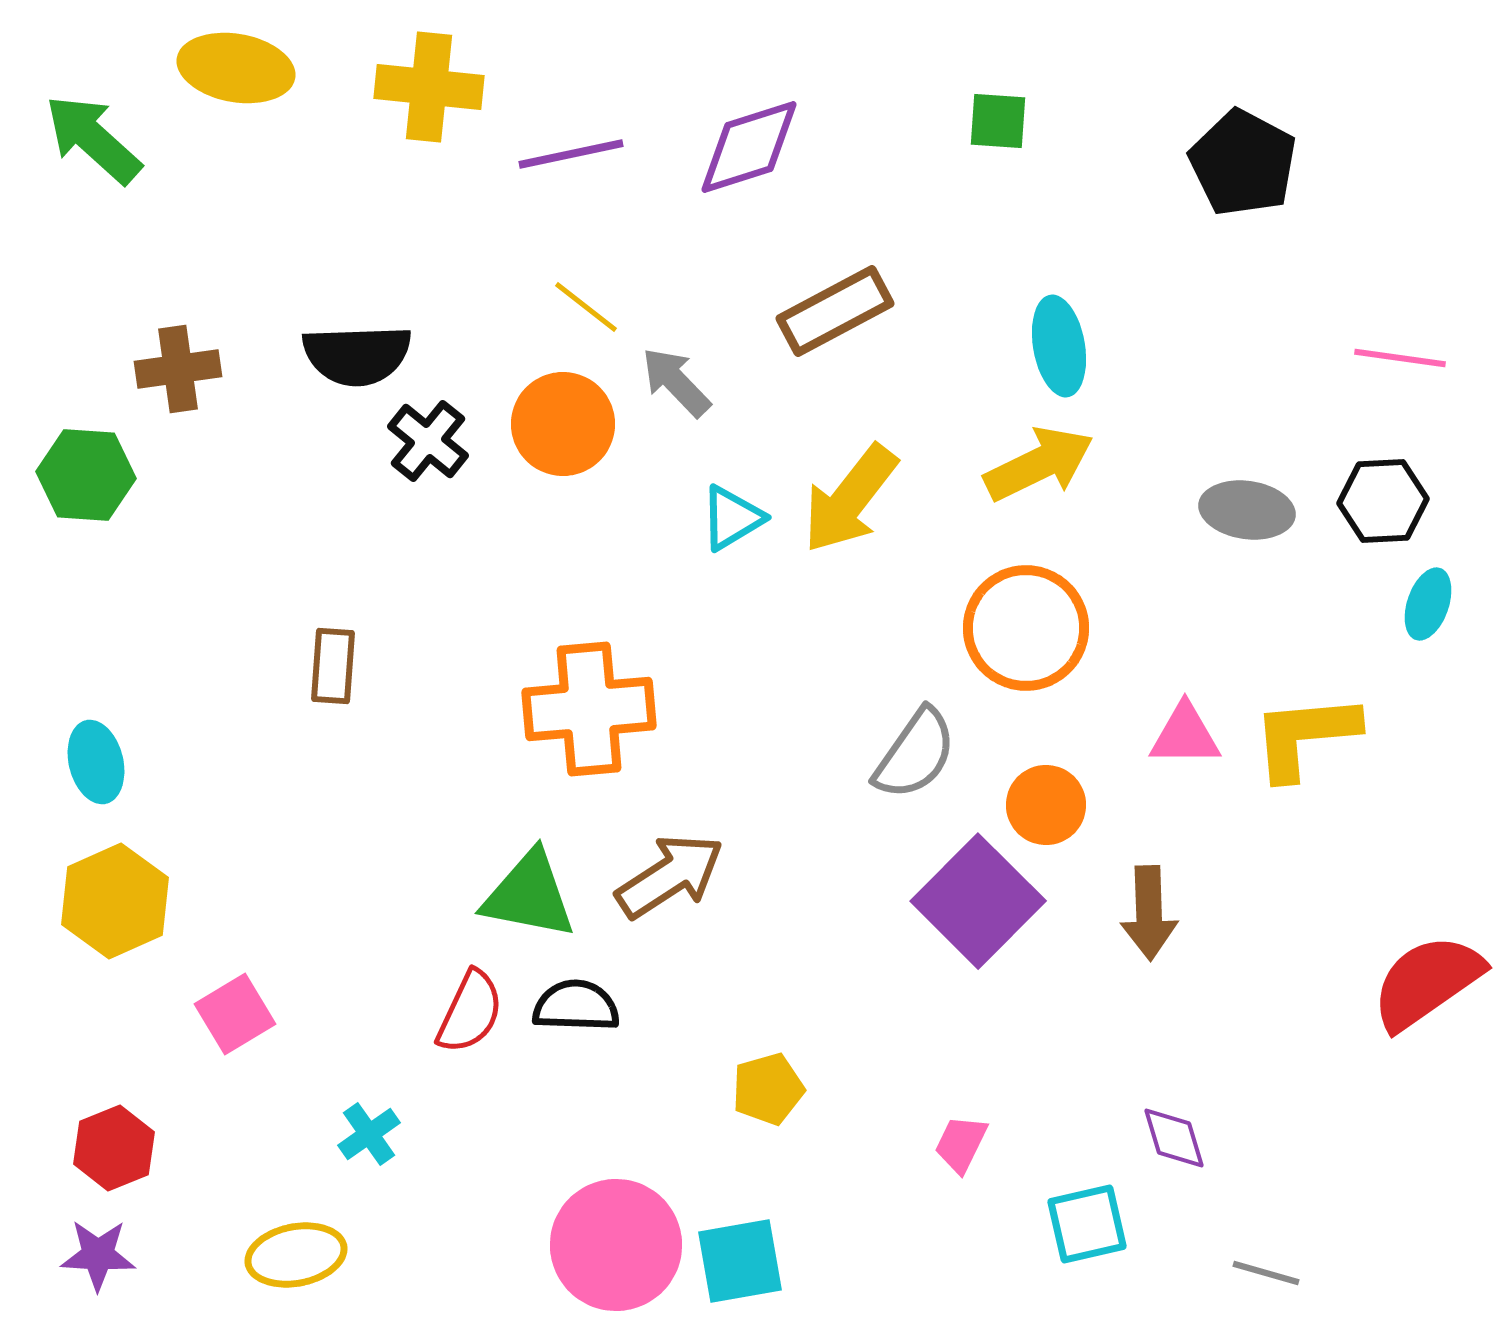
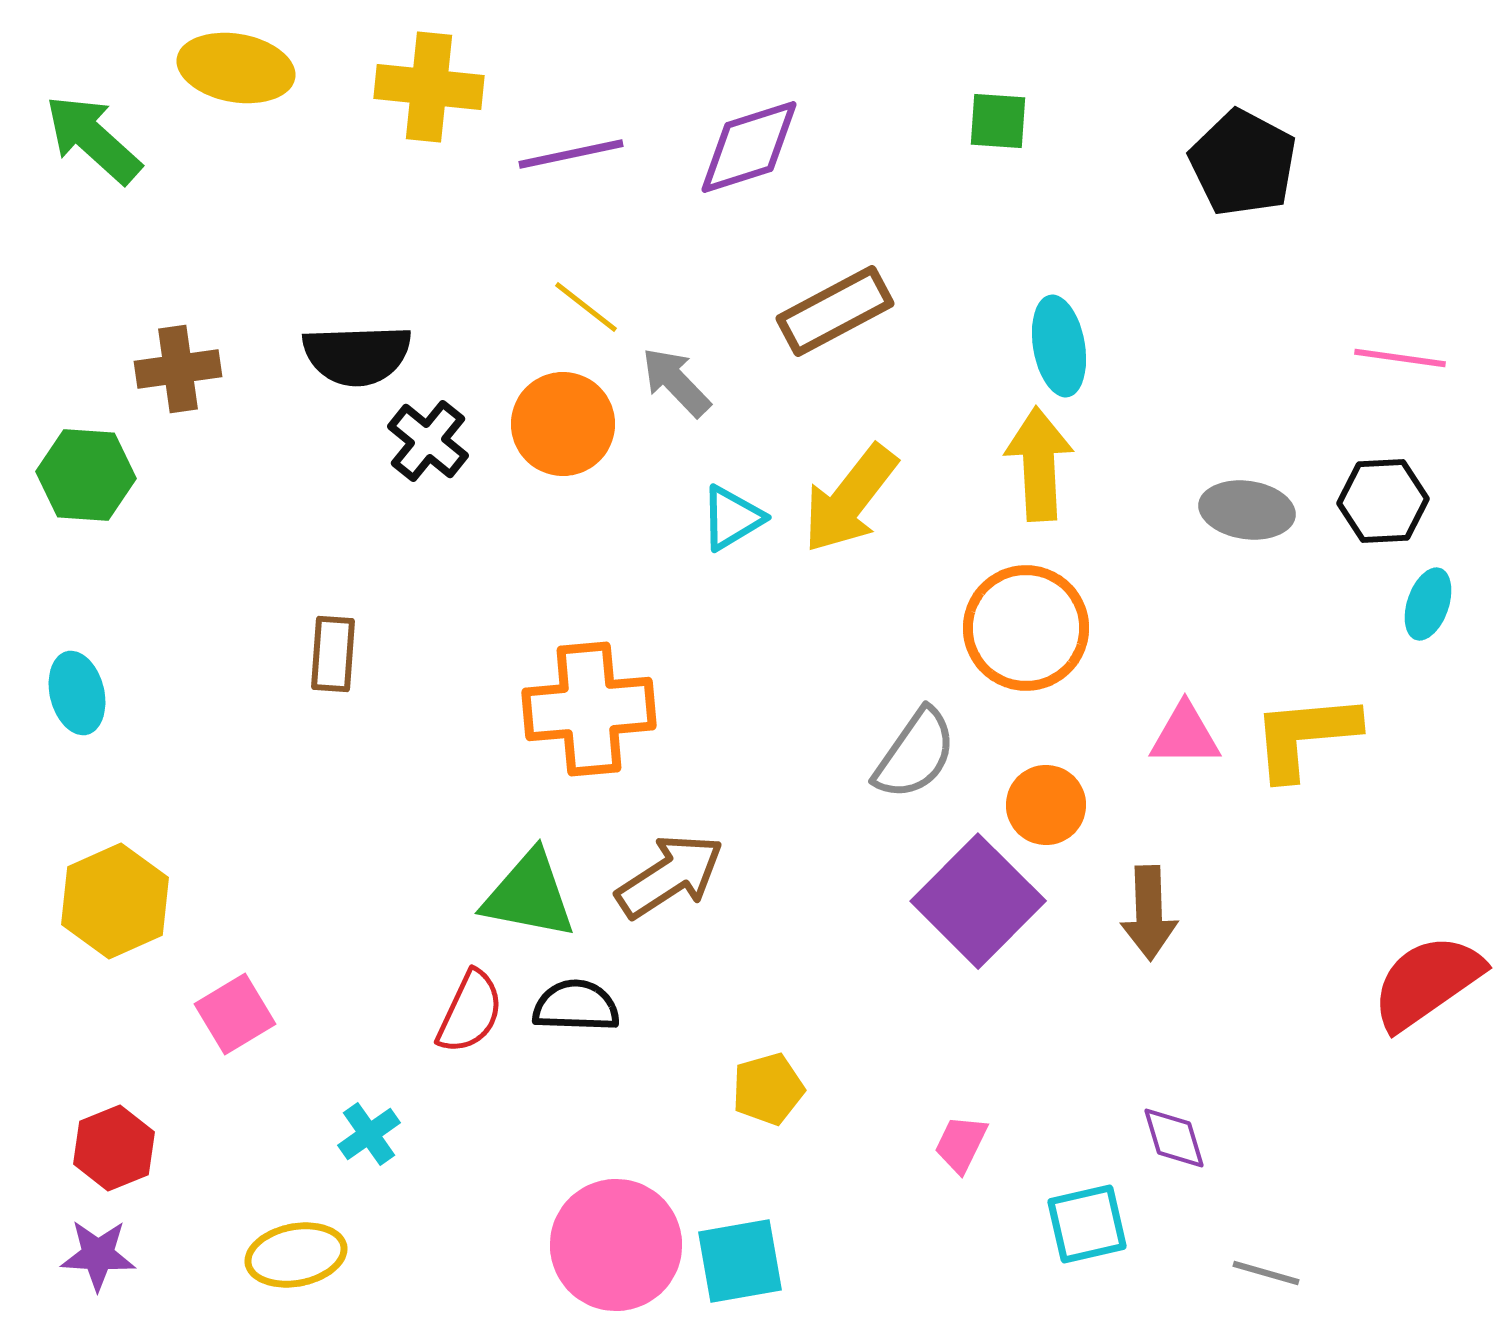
yellow arrow at (1039, 464): rotated 67 degrees counterclockwise
brown rectangle at (333, 666): moved 12 px up
cyan ellipse at (96, 762): moved 19 px left, 69 px up
